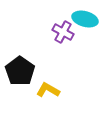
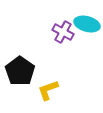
cyan ellipse: moved 2 px right, 5 px down
yellow L-shape: rotated 50 degrees counterclockwise
